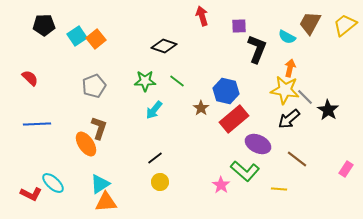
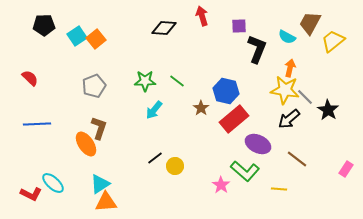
yellow trapezoid: moved 12 px left, 16 px down
black diamond: moved 18 px up; rotated 15 degrees counterclockwise
yellow circle: moved 15 px right, 16 px up
